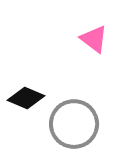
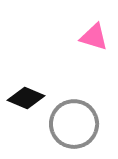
pink triangle: moved 2 px up; rotated 20 degrees counterclockwise
